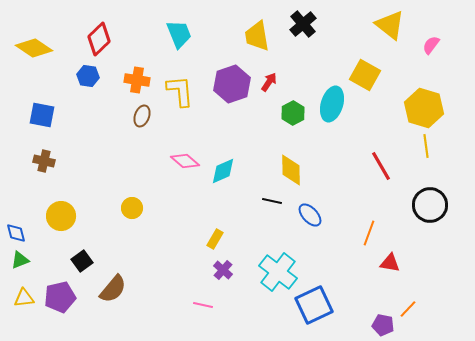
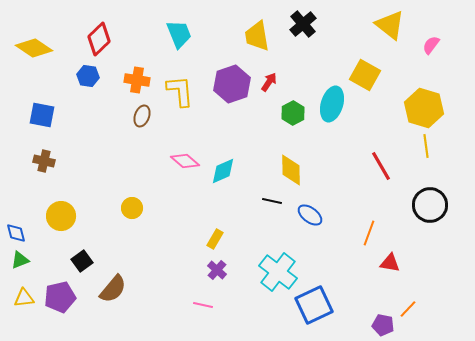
blue ellipse at (310, 215): rotated 10 degrees counterclockwise
purple cross at (223, 270): moved 6 px left
